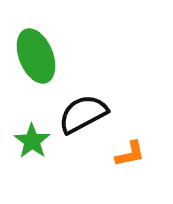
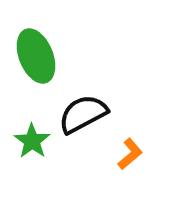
orange L-shape: rotated 28 degrees counterclockwise
